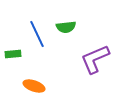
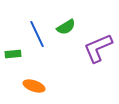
green semicircle: rotated 24 degrees counterclockwise
purple L-shape: moved 3 px right, 11 px up
